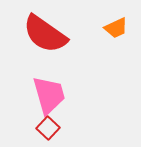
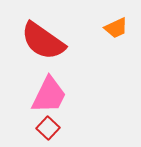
red semicircle: moved 2 px left, 7 px down
pink trapezoid: rotated 42 degrees clockwise
